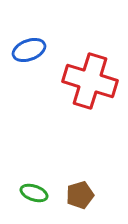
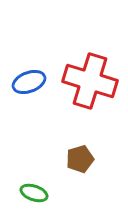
blue ellipse: moved 32 px down
brown pentagon: moved 36 px up
